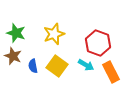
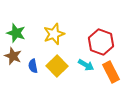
red hexagon: moved 3 px right, 1 px up
yellow square: rotated 10 degrees clockwise
